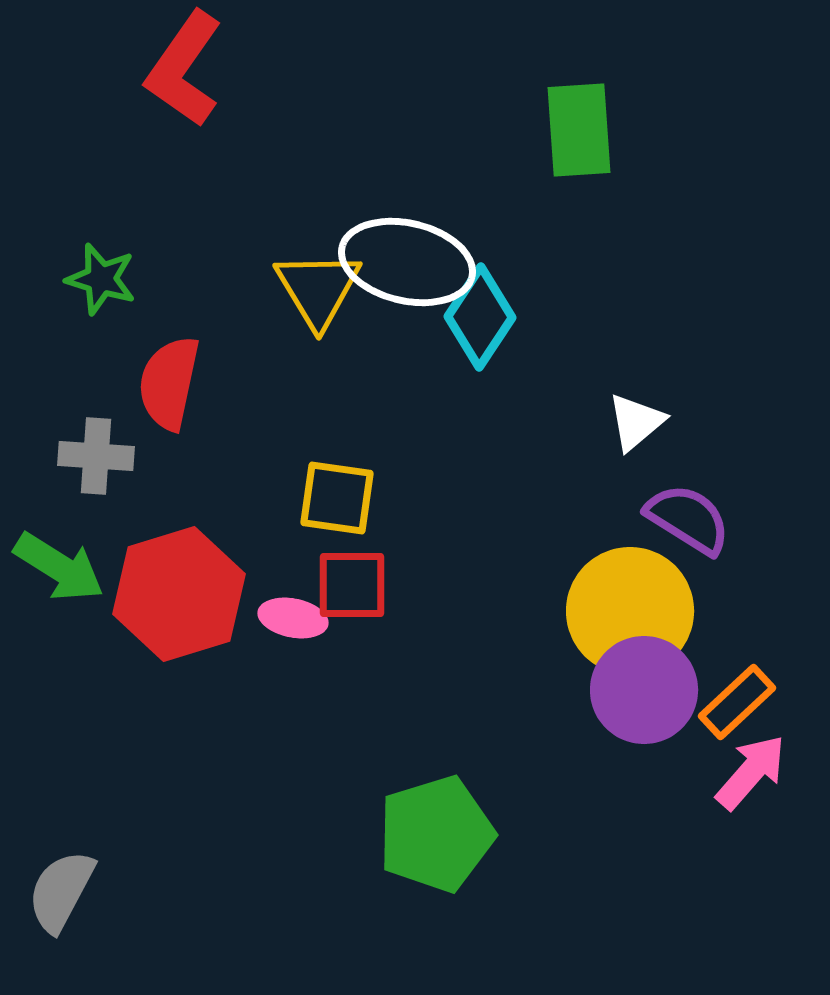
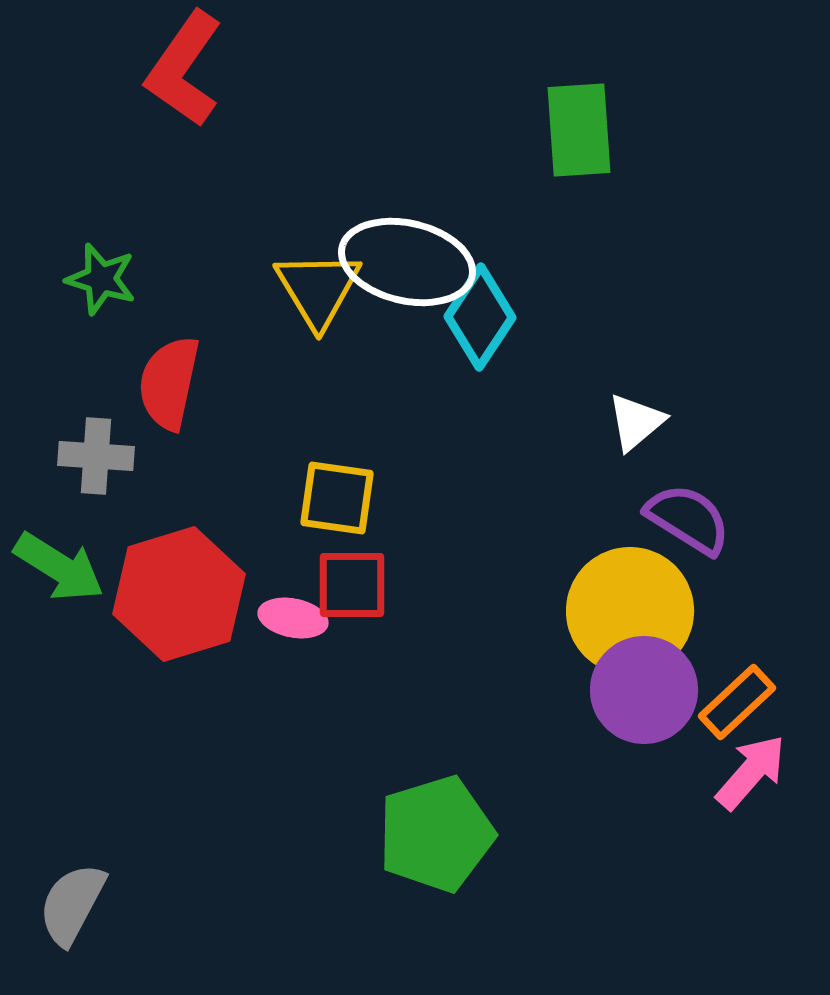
gray semicircle: moved 11 px right, 13 px down
